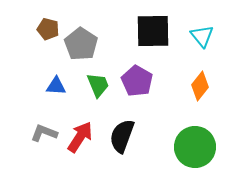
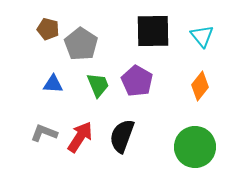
blue triangle: moved 3 px left, 2 px up
